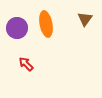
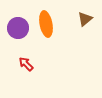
brown triangle: rotated 14 degrees clockwise
purple circle: moved 1 px right
